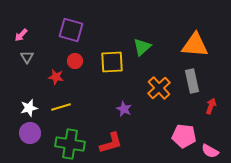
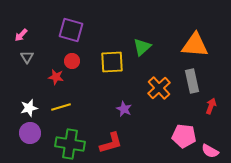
red circle: moved 3 px left
